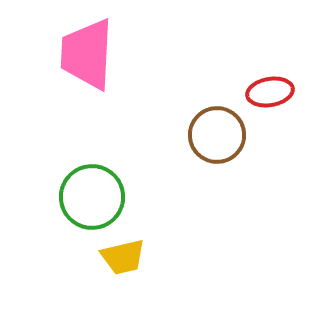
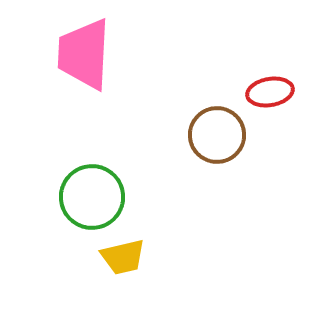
pink trapezoid: moved 3 px left
